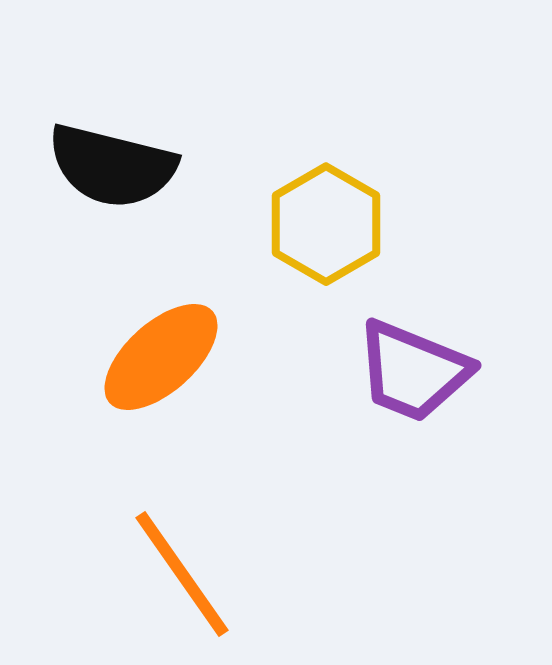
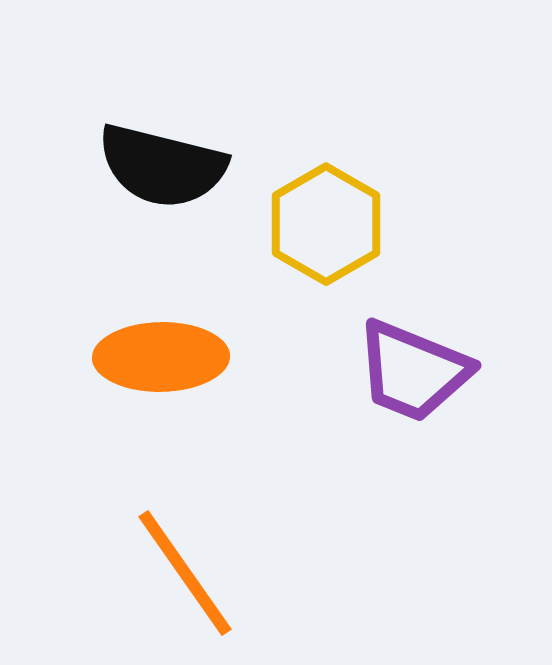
black semicircle: moved 50 px right
orange ellipse: rotated 41 degrees clockwise
orange line: moved 3 px right, 1 px up
